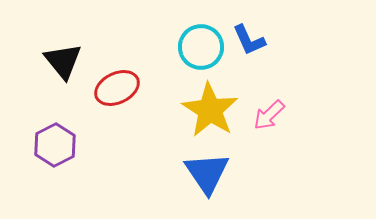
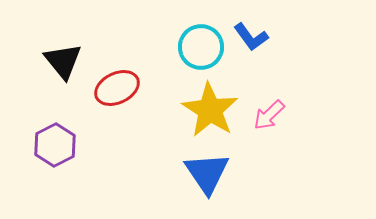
blue L-shape: moved 2 px right, 3 px up; rotated 12 degrees counterclockwise
